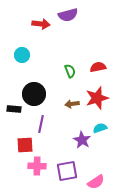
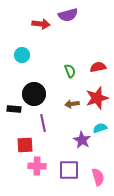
purple line: moved 2 px right, 1 px up; rotated 24 degrees counterclockwise
purple square: moved 2 px right, 1 px up; rotated 10 degrees clockwise
pink semicircle: moved 2 px right, 5 px up; rotated 72 degrees counterclockwise
